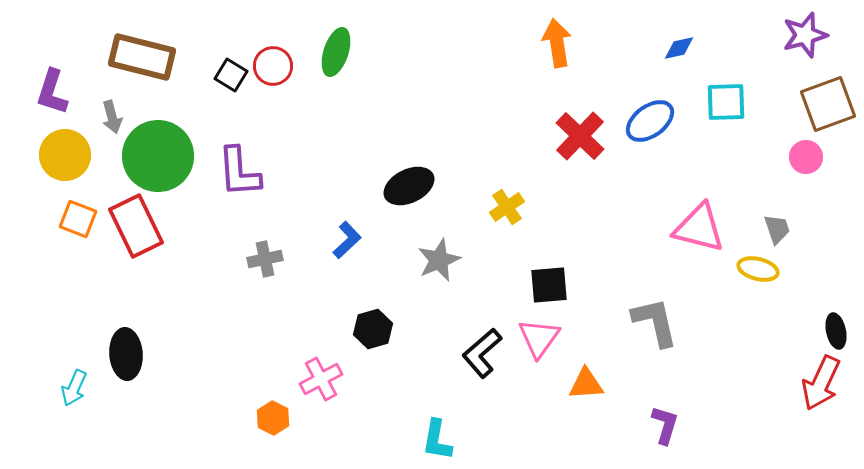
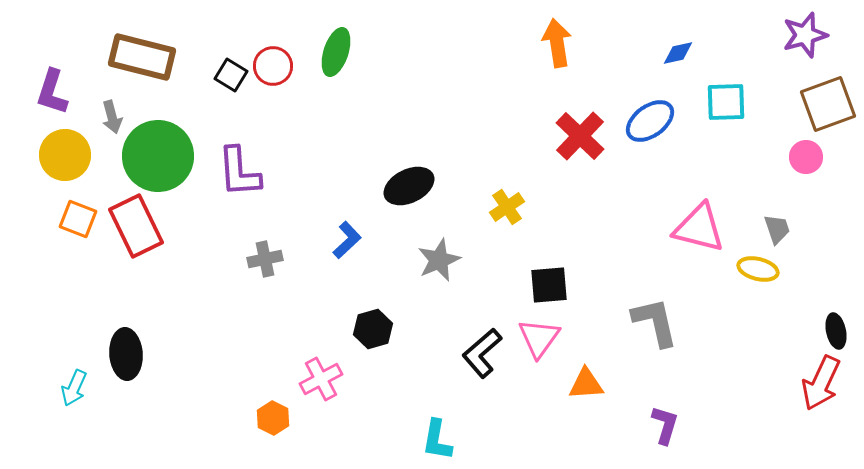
blue diamond at (679, 48): moved 1 px left, 5 px down
